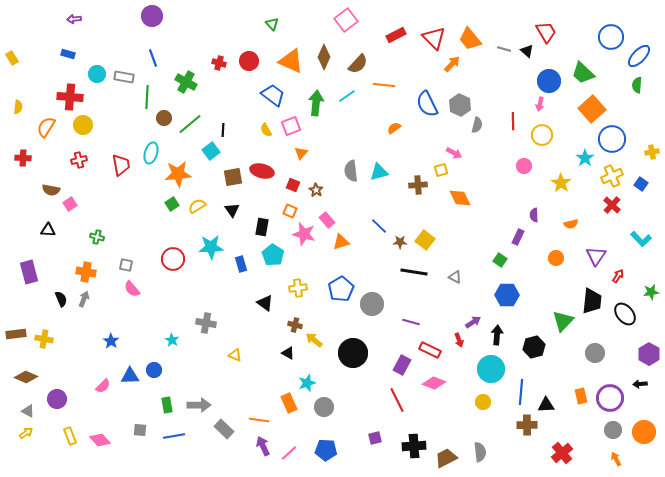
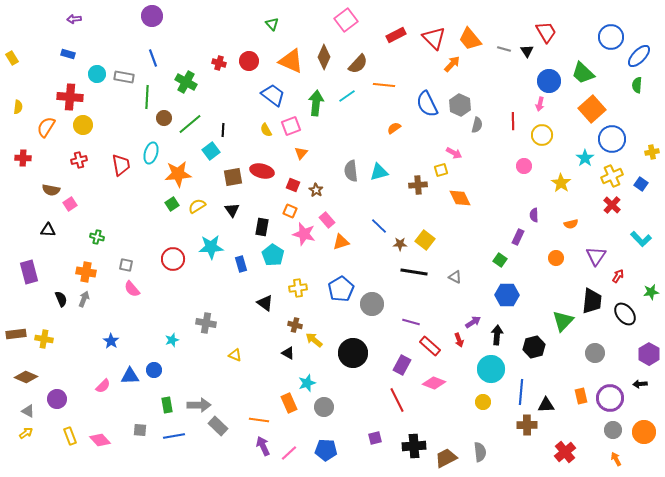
black triangle at (527, 51): rotated 16 degrees clockwise
brown star at (400, 242): moved 2 px down
cyan star at (172, 340): rotated 24 degrees clockwise
red rectangle at (430, 350): moved 4 px up; rotated 15 degrees clockwise
gray rectangle at (224, 429): moved 6 px left, 3 px up
red cross at (562, 453): moved 3 px right, 1 px up
